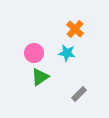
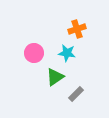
orange cross: moved 2 px right; rotated 30 degrees clockwise
green triangle: moved 15 px right
gray rectangle: moved 3 px left
